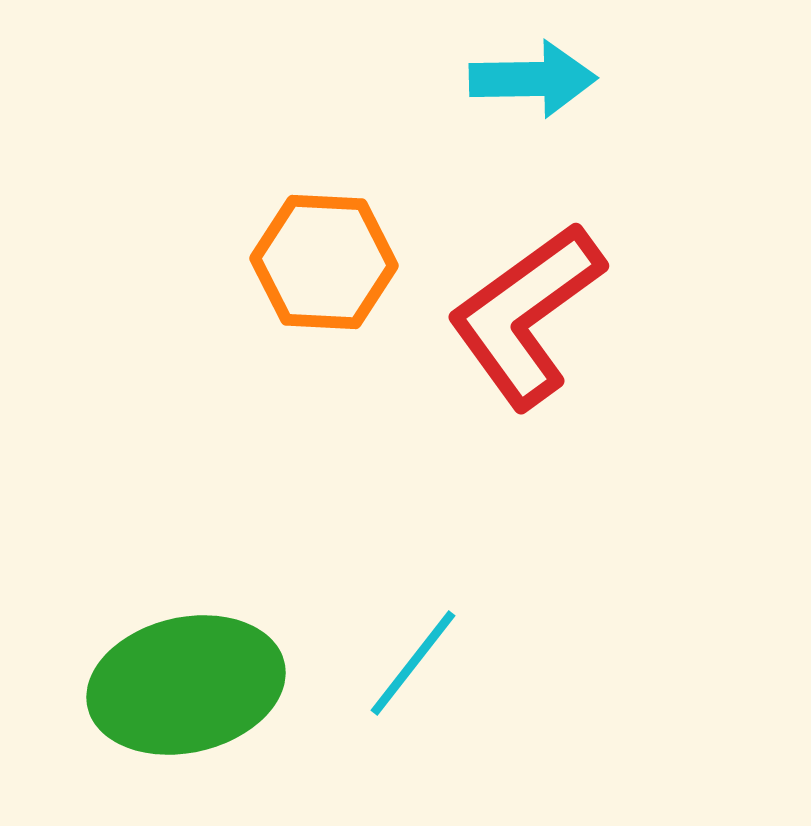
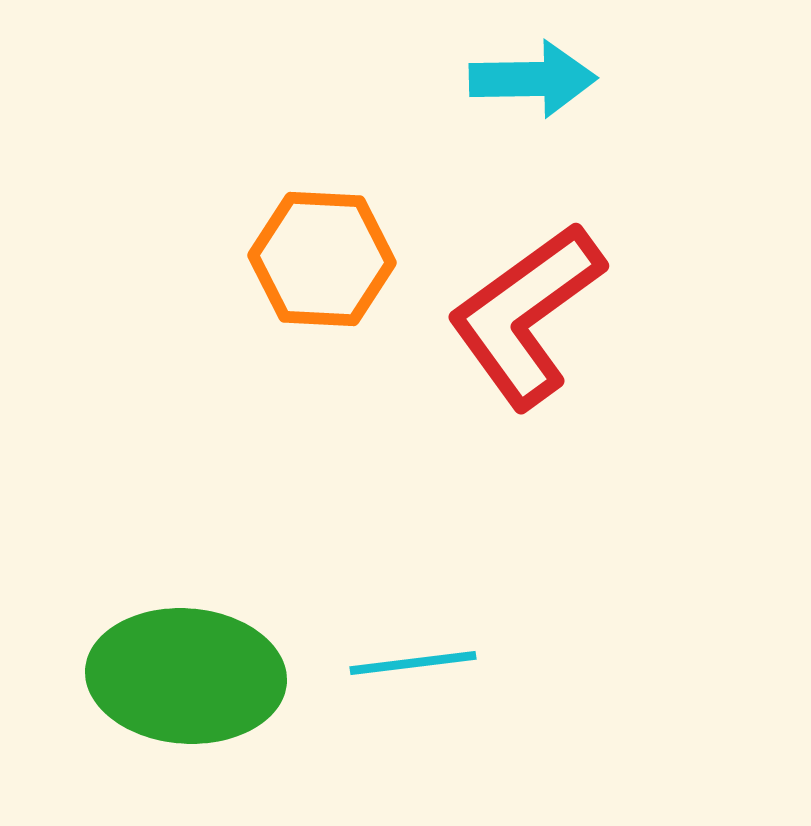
orange hexagon: moved 2 px left, 3 px up
cyan line: rotated 45 degrees clockwise
green ellipse: moved 9 px up; rotated 17 degrees clockwise
